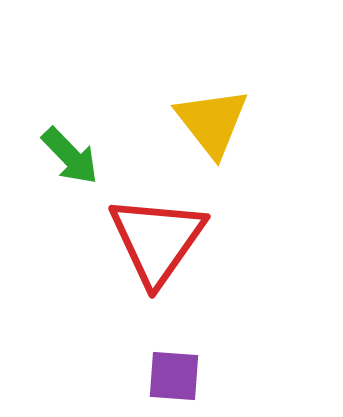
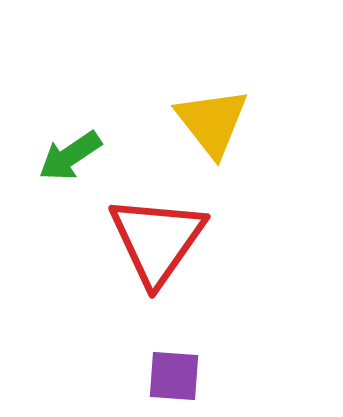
green arrow: rotated 100 degrees clockwise
